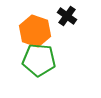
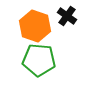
orange hexagon: moved 5 px up
